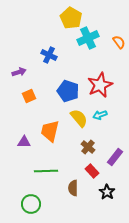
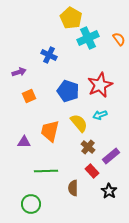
orange semicircle: moved 3 px up
yellow semicircle: moved 5 px down
purple rectangle: moved 4 px left, 1 px up; rotated 12 degrees clockwise
black star: moved 2 px right, 1 px up
